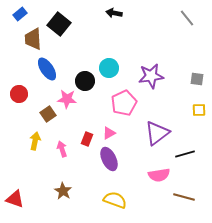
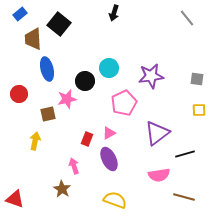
black arrow: rotated 84 degrees counterclockwise
blue ellipse: rotated 20 degrees clockwise
pink star: rotated 18 degrees counterclockwise
brown square: rotated 21 degrees clockwise
pink arrow: moved 12 px right, 17 px down
brown star: moved 1 px left, 2 px up
